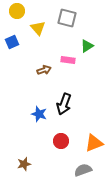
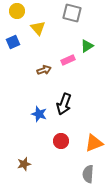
gray square: moved 5 px right, 5 px up
blue square: moved 1 px right
pink rectangle: rotated 32 degrees counterclockwise
gray semicircle: moved 5 px right, 4 px down; rotated 66 degrees counterclockwise
